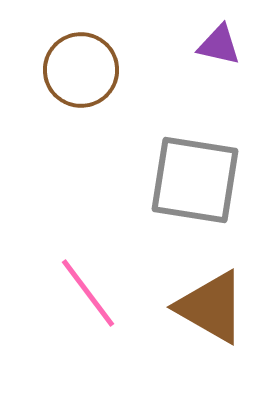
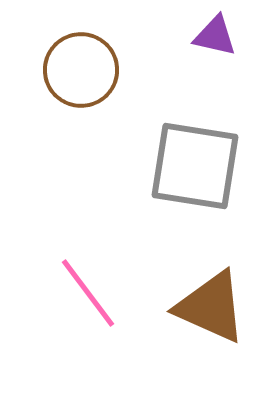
purple triangle: moved 4 px left, 9 px up
gray square: moved 14 px up
brown triangle: rotated 6 degrees counterclockwise
